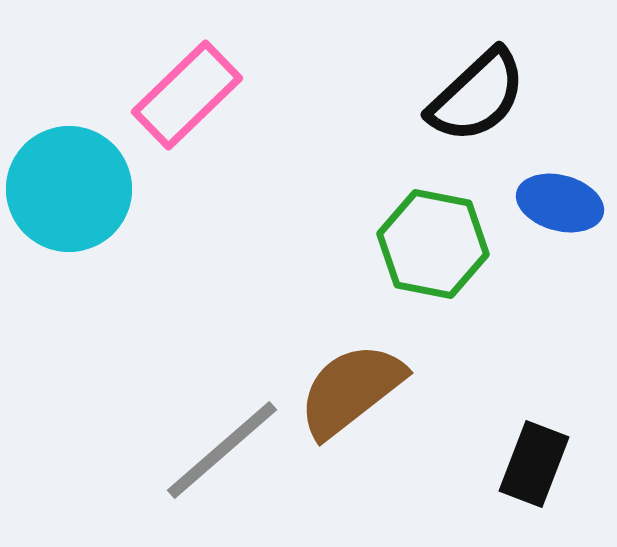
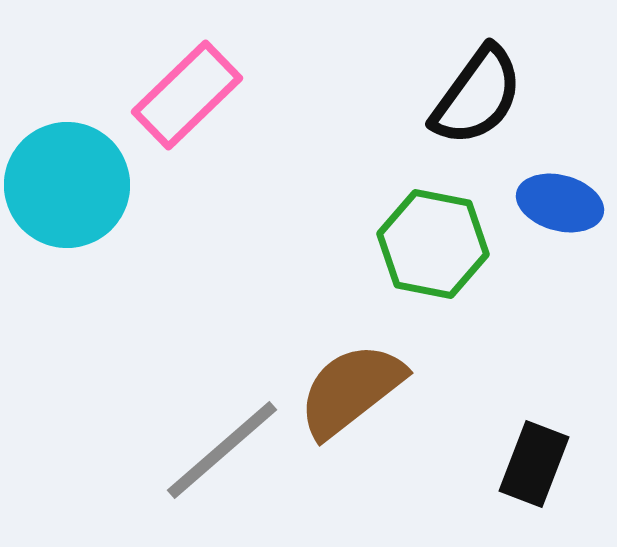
black semicircle: rotated 11 degrees counterclockwise
cyan circle: moved 2 px left, 4 px up
